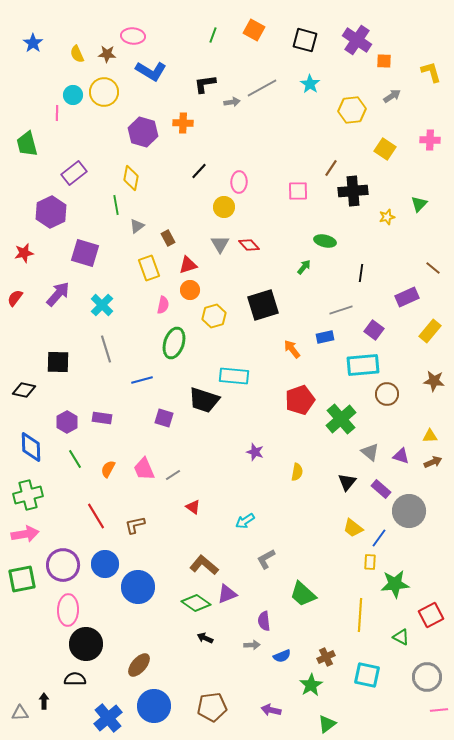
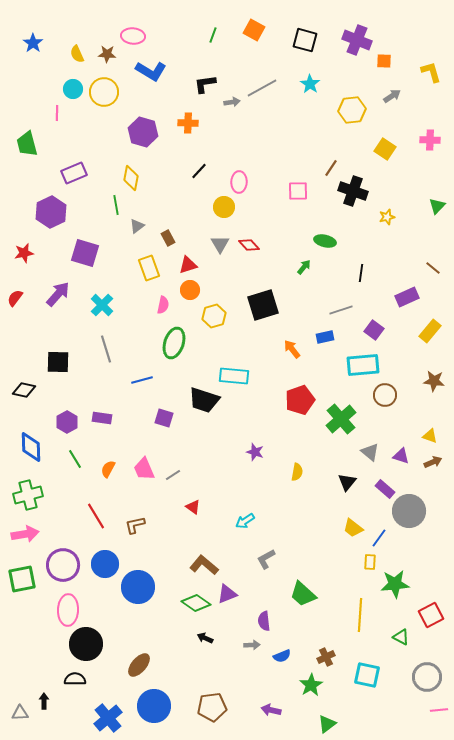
purple cross at (357, 40): rotated 12 degrees counterclockwise
cyan circle at (73, 95): moved 6 px up
orange cross at (183, 123): moved 5 px right
purple rectangle at (74, 173): rotated 15 degrees clockwise
black cross at (353, 191): rotated 24 degrees clockwise
green triangle at (419, 204): moved 18 px right, 2 px down
brown circle at (387, 394): moved 2 px left, 1 px down
yellow triangle at (430, 436): rotated 21 degrees clockwise
purple rectangle at (381, 489): moved 4 px right
